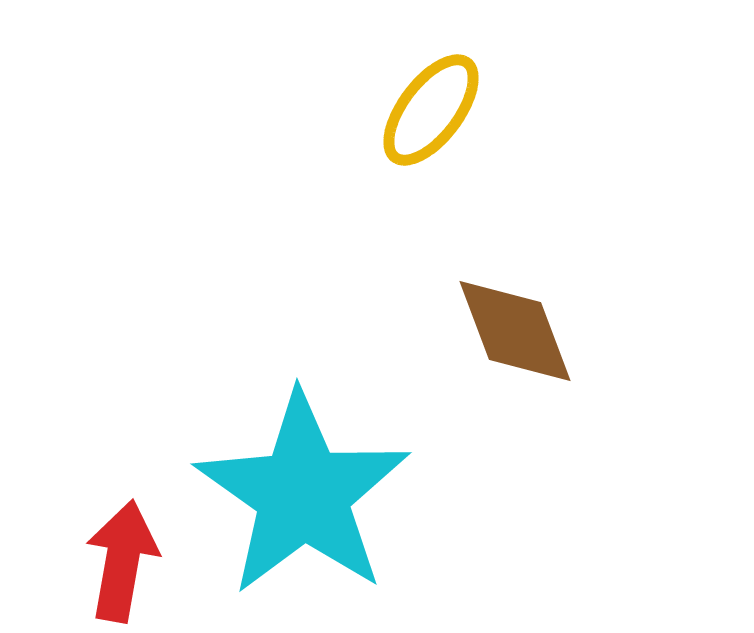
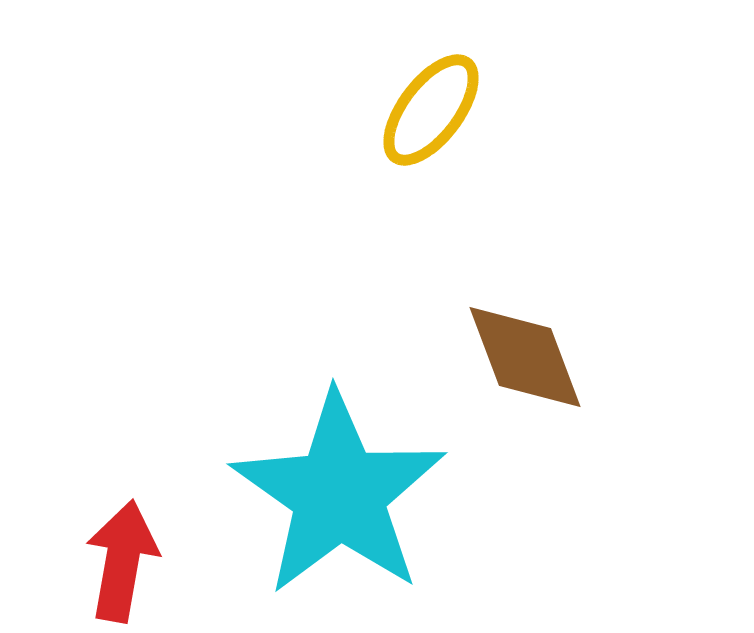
brown diamond: moved 10 px right, 26 px down
cyan star: moved 36 px right
